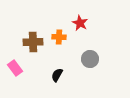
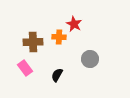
red star: moved 6 px left, 1 px down
pink rectangle: moved 10 px right
